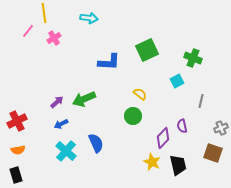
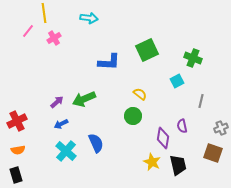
purple diamond: rotated 35 degrees counterclockwise
